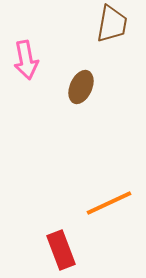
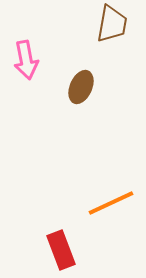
orange line: moved 2 px right
